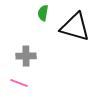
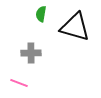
green semicircle: moved 2 px left, 1 px down
gray cross: moved 5 px right, 3 px up
